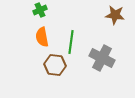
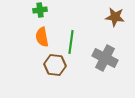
green cross: rotated 16 degrees clockwise
brown star: moved 2 px down
gray cross: moved 3 px right
